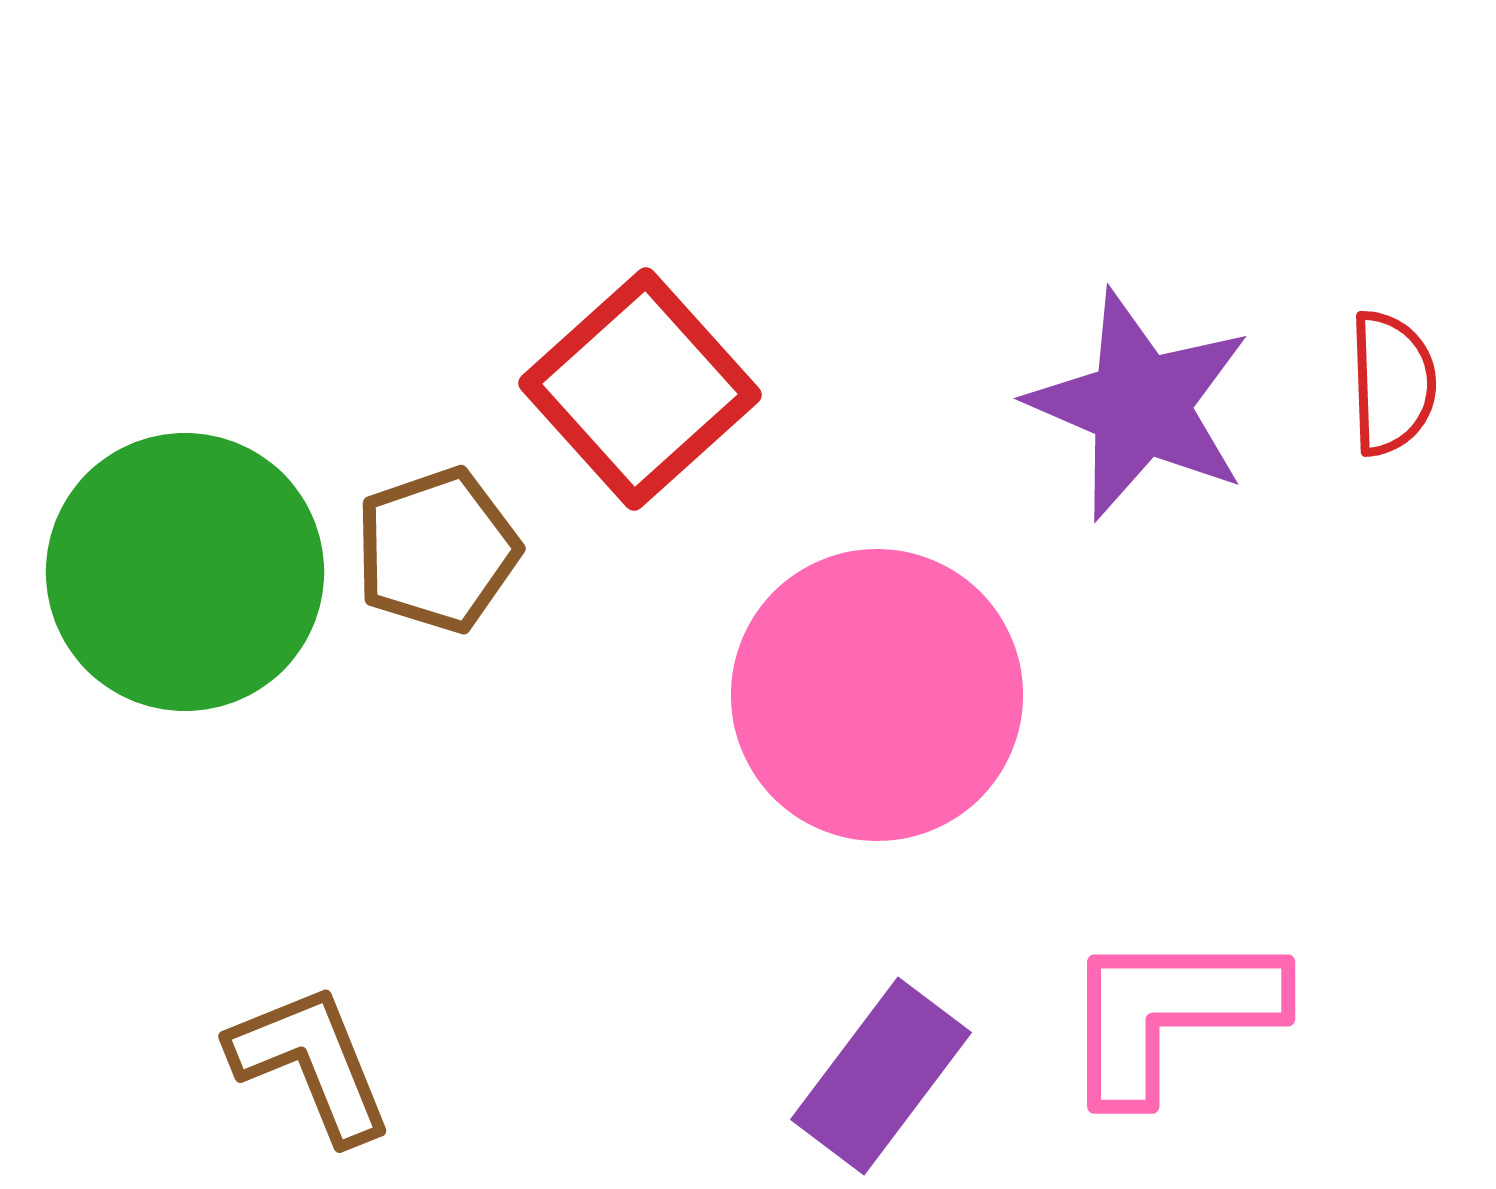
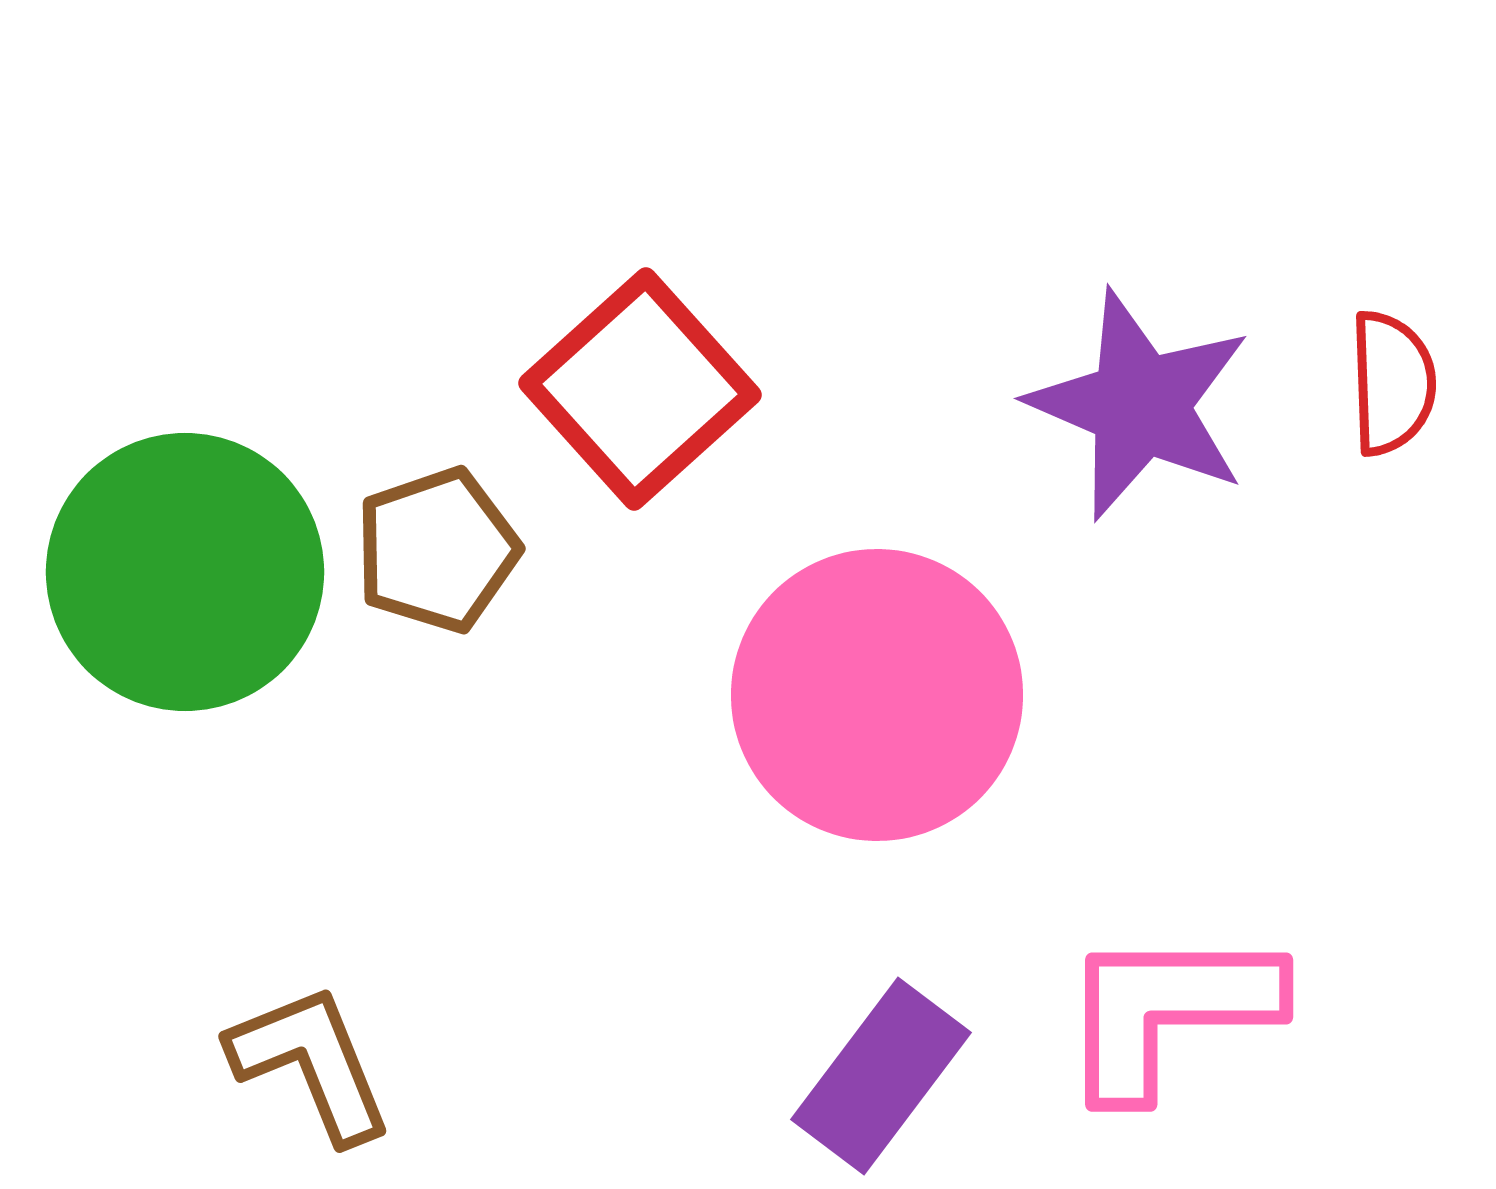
pink L-shape: moved 2 px left, 2 px up
